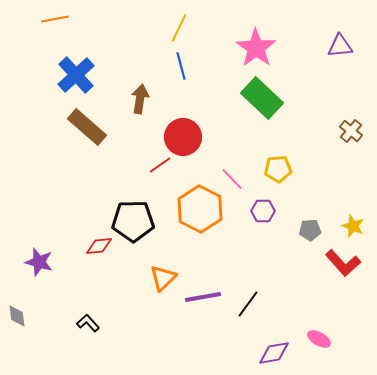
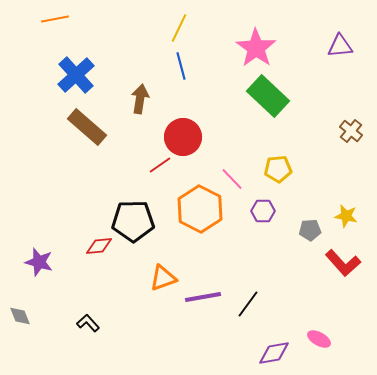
green rectangle: moved 6 px right, 2 px up
yellow star: moved 7 px left, 10 px up; rotated 10 degrees counterclockwise
orange triangle: rotated 24 degrees clockwise
gray diamond: moved 3 px right; rotated 15 degrees counterclockwise
